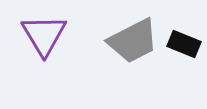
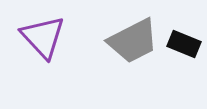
purple triangle: moved 1 px left, 2 px down; rotated 12 degrees counterclockwise
